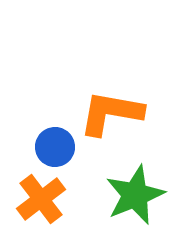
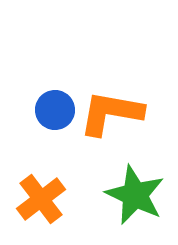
blue circle: moved 37 px up
green star: rotated 24 degrees counterclockwise
